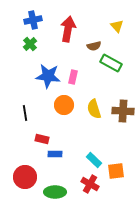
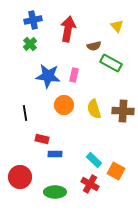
pink rectangle: moved 1 px right, 2 px up
orange square: rotated 36 degrees clockwise
red circle: moved 5 px left
